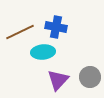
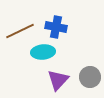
brown line: moved 1 px up
